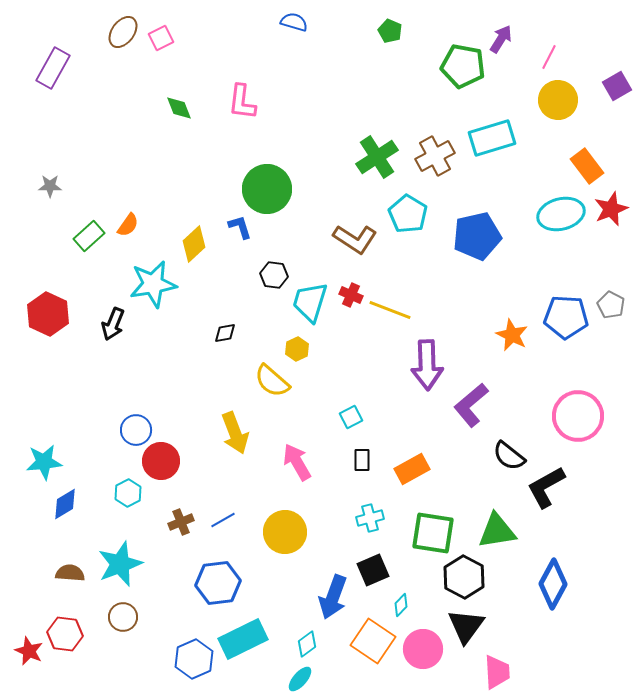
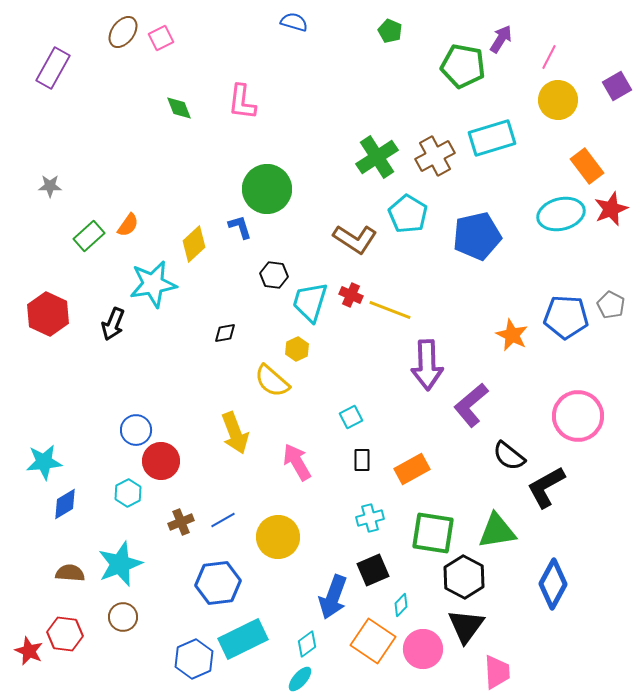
yellow circle at (285, 532): moved 7 px left, 5 px down
